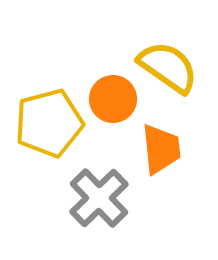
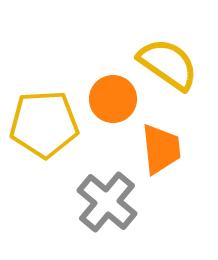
yellow semicircle: moved 3 px up
yellow pentagon: moved 5 px left, 1 px down; rotated 12 degrees clockwise
gray cross: moved 8 px right, 4 px down; rotated 6 degrees counterclockwise
